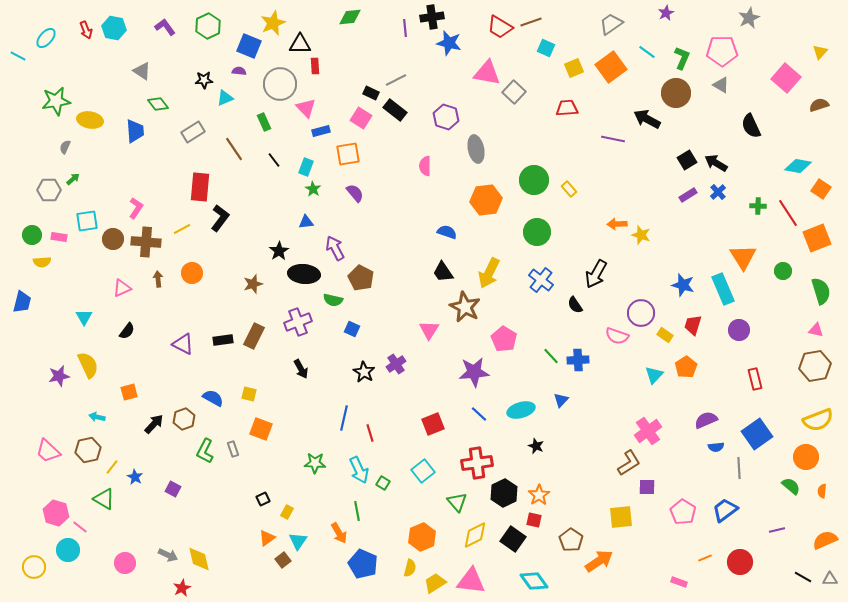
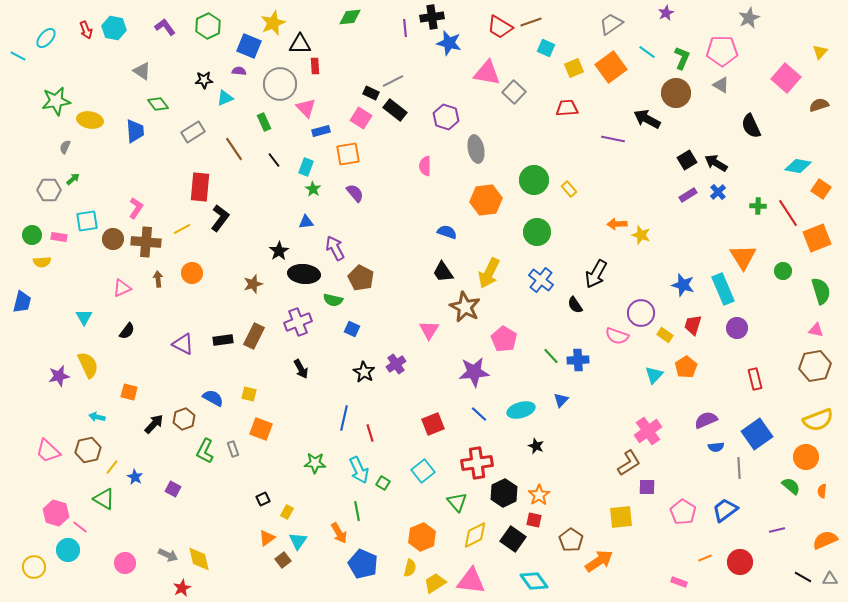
gray line at (396, 80): moved 3 px left, 1 px down
purple circle at (739, 330): moved 2 px left, 2 px up
orange square at (129, 392): rotated 30 degrees clockwise
